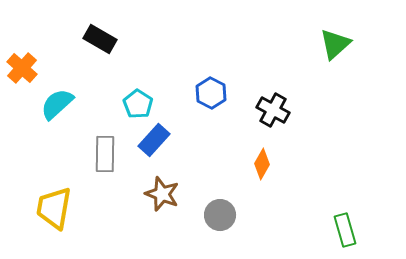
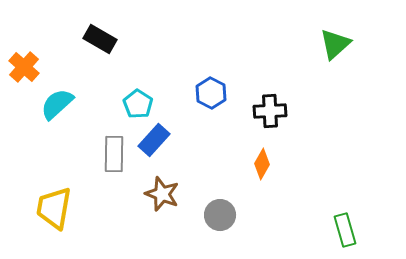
orange cross: moved 2 px right, 1 px up
black cross: moved 3 px left, 1 px down; rotated 32 degrees counterclockwise
gray rectangle: moved 9 px right
